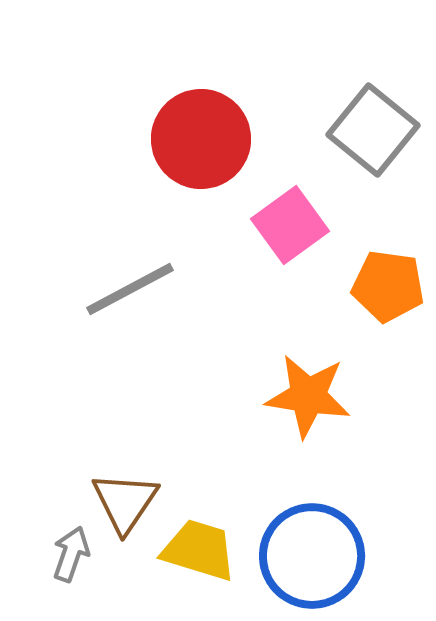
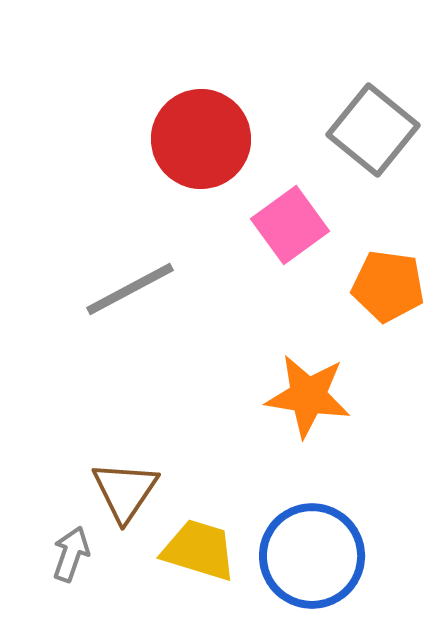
brown triangle: moved 11 px up
